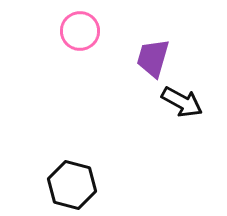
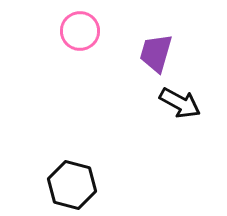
purple trapezoid: moved 3 px right, 5 px up
black arrow: moved 2 px left, 1 px down
